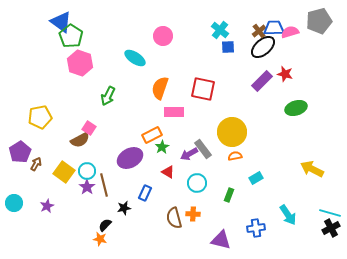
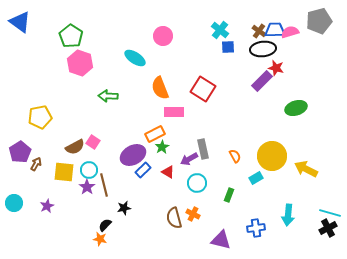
blue triangle at (61, 22): moved 41 px left
blue trapezoid at (274, 28): moved 1 px right, 2 px down
brown cross at (259, 31): rotated 16 degrees counterclockwise
black ellipse at (263, 47): moved 2 px down; rotated 35 degrees clockwise
red star at (285, 74): moved 9 px left, 6 px up
orange semicircle at (160, 88): rotated 40 degrees counterclockwise
red square at (203, 89): rotated 20 degrees clockwise
green arrow at (108, 96): rotated 66 degrees clockwise
pink square at (89, 128): moved 4 px right, 14 px down
yellow circle at (232, 132): moved 40 px right, 24 px down
orange rectangle at (152, 135): moved 3 px right, 1 px up
brown semicircle at (80, 140): moved 5 px left, 7 px down
gray rectangle at (203, 149): rotated 24 degrees clockwise
purple arrow at (189, 154): moved 5 px down
orange semicircle at (235, 156): rotated 72 degrees clockwise
purple ellipse at (130, 158): moved 3 px right, 3 px up
yellow arrow at (312, 169): moved 6 px left
cyan circle at (87, 171): moved 2 px right, 1 px up
yellow square at (64, 172): rotated 30 degrees counterclockwise
blue rectangle at (145, 193): moved 2 px left, 23 px up; rotated 21 degrees clockwise
orange cross at (193, 214): rotated 24 degrees clockwise
cyan arrow at (288, 215): rotated 40 degrees clockwise
black cross at (331, 228): moved 3 px left
